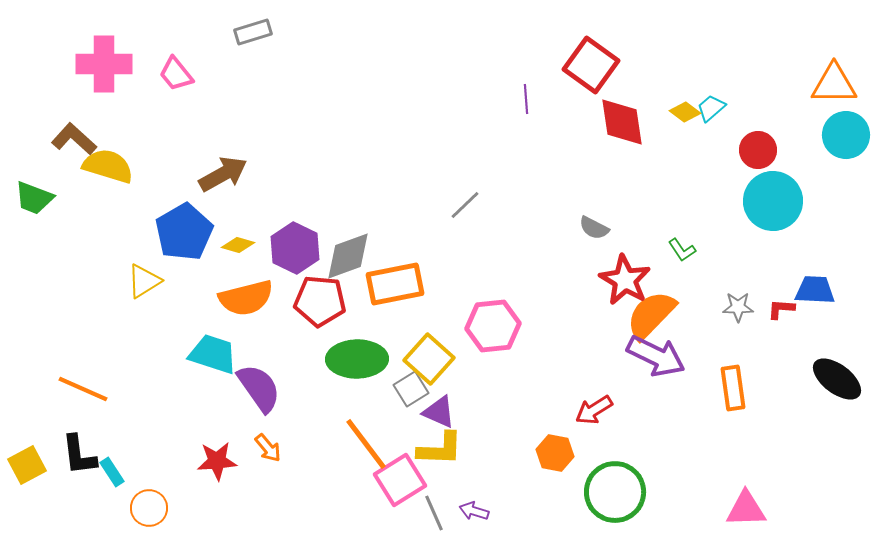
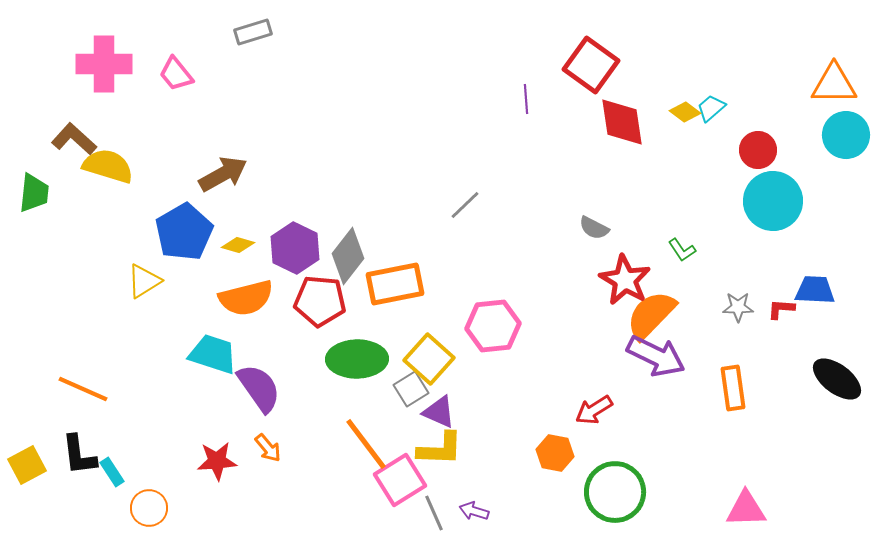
green trapezoid at (34, 198): moved 5 px up; rotated 105 degrees counterclockwise
gray diamond at (348, 256): rotated 32 degrees counterclockwise
